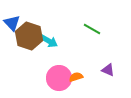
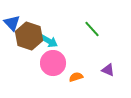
green line: rotated 18 degrees clockwise
pink circle: moved 6 px left, 15 px up
